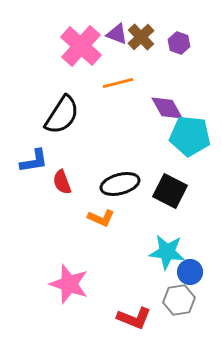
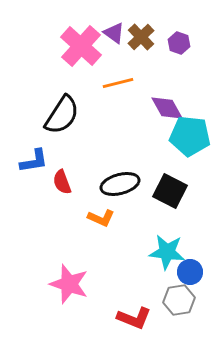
purple triangle: moved 3 px left, 1 px up; rotated 15 degrees clockwise
